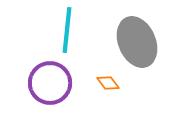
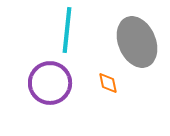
orange diamond: rotated 25 degrees clockwise
